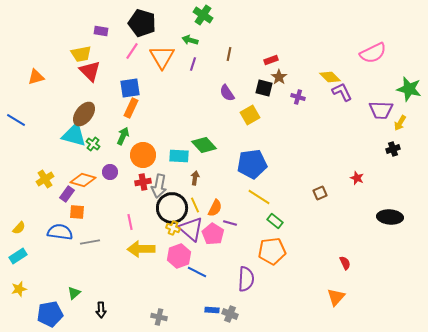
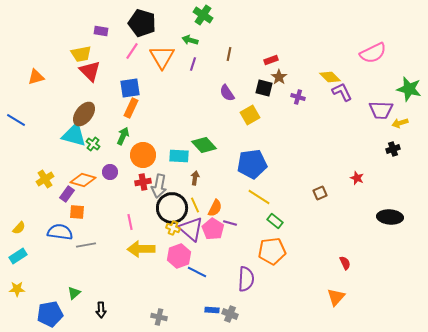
yellow arrow at (400, 123): rotated 42 degrees clockwise
pink pentagon at (213, 234): moved 5 px up
gray line at (90, 242): moved 4 px left, 3 px down
yellow star at (19, 289): moved 2 px left; rotated 14 degrees clockwise
